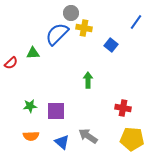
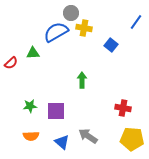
blue semicircle: moved 1 px left, 2 px up; rotated 15 degrees clockwise
green arrow: moved 6 px left
